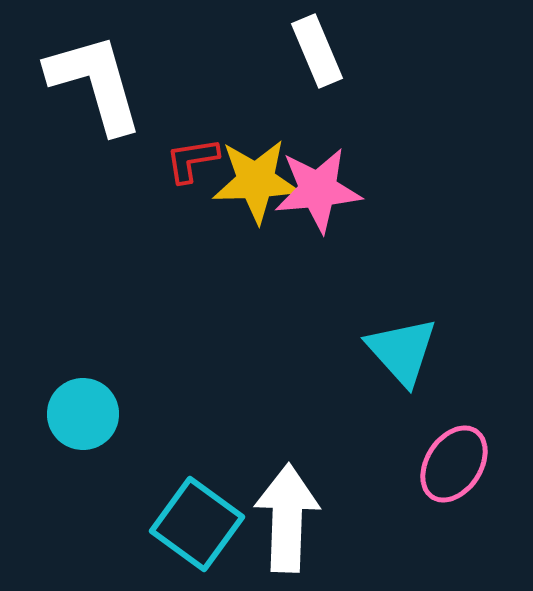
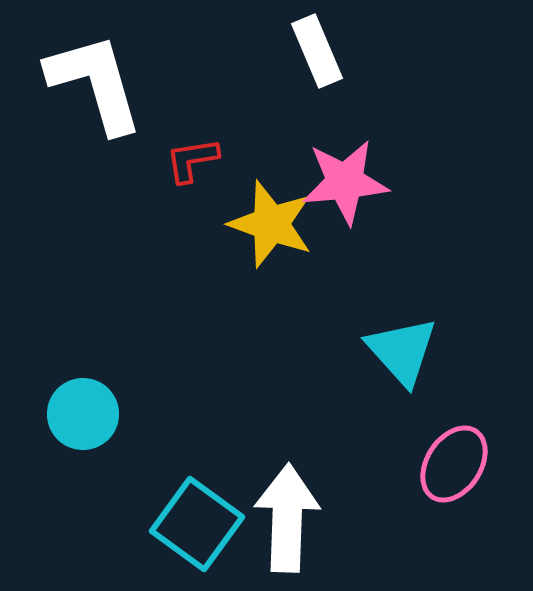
yellow star: moved 15 px right, 43 px down; rotated 22 degrees clockwise
pink star: moved 27 px right, 8 px up
